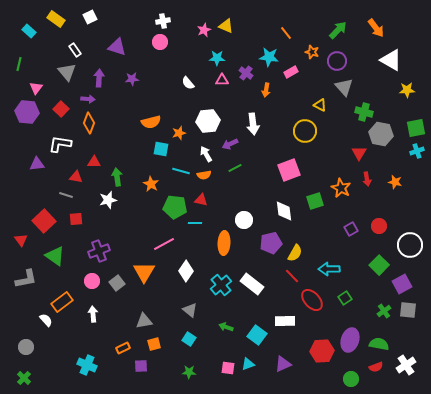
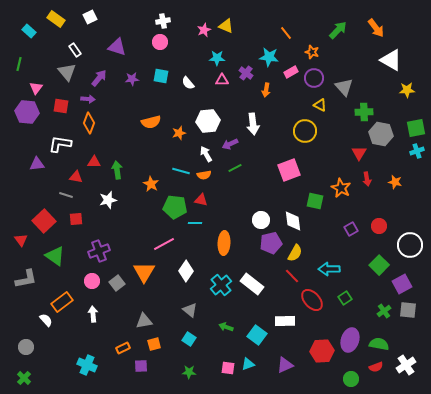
purple circle at (337, 61): moved 23 px left, 17 px down
purple arrow at (99, 78): rotated 36 degrees clockwise
red square at (61, 109): moved 3 px up; rotated 35 degrees counterclockwise
green cross at (364, 112): rotated 18 degrees counterclockwise
cyan square at (161, 149): moved 73 px up
green arrow at (117, 177): moved 7 px up
green square at (315, 201): rotated 30 degrees clockwise
white diamond at (284, 211): moved 9 px right, 10 px down
white circle at (244, 220): moved 17 px right
purple triangle at (283, 364): moved 2 px right, 1 px down
